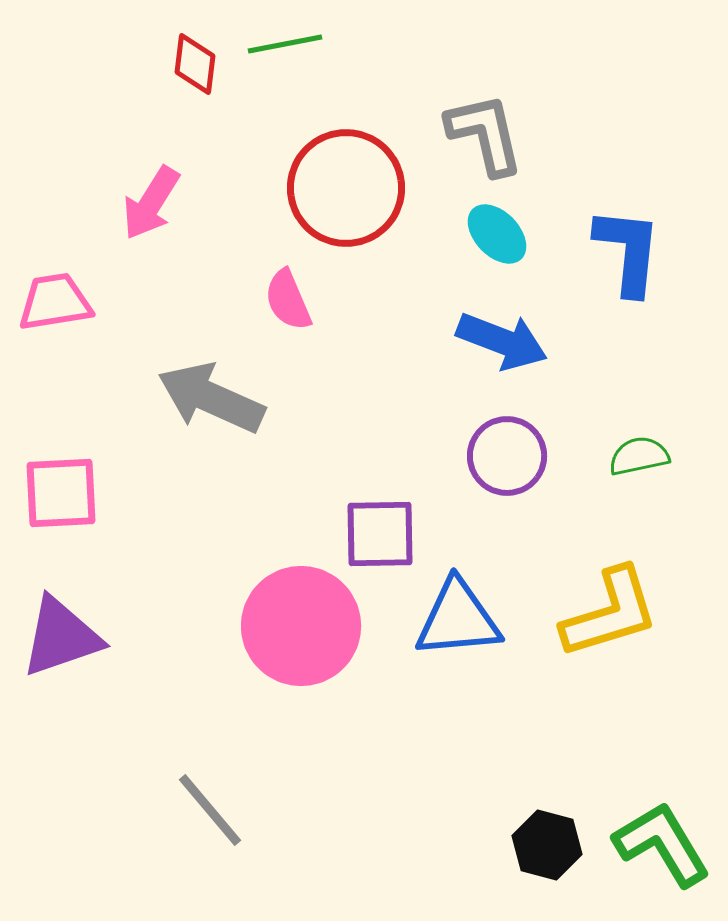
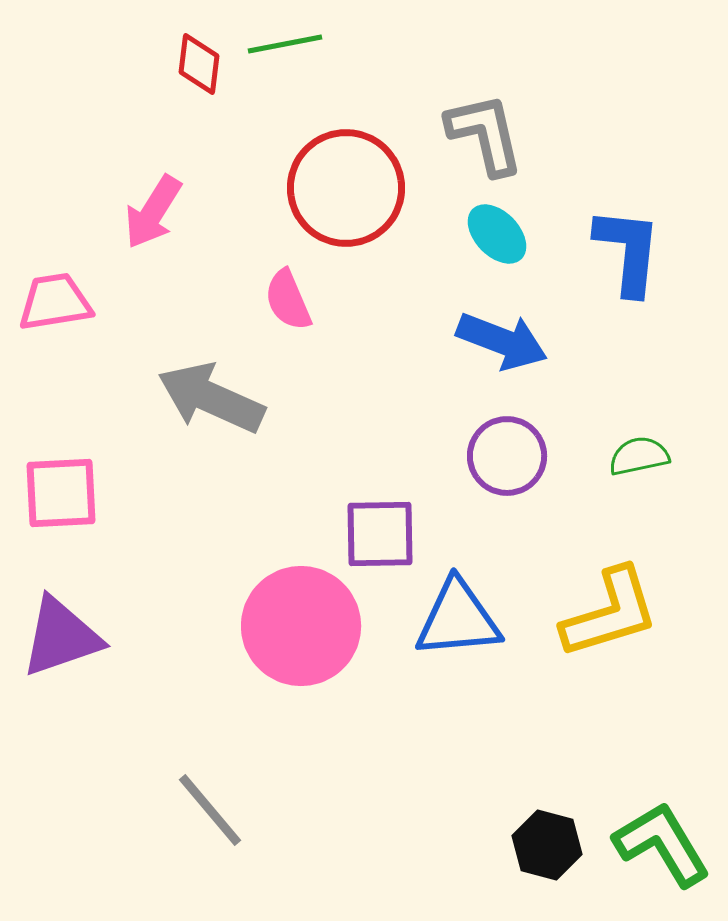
red diamond: moved 4 px right
pink arrow: moved 2 px right, 9 px down
